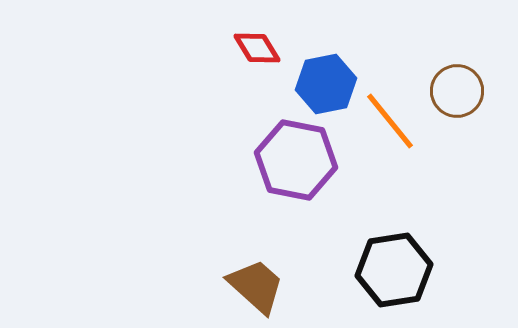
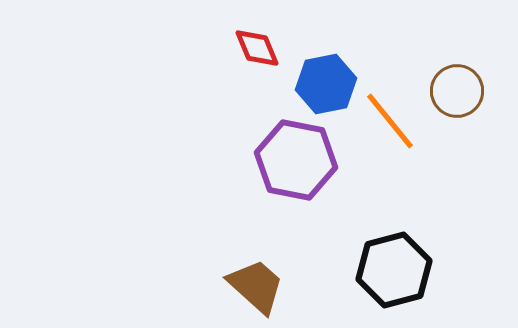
red diamond: rotated 9 degrees clockwise
black hexagon: rotated 6 degrees counterclockwise
